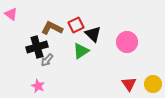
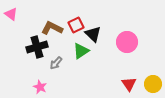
gray arrow: moved 9 px right, 3 px down
pink star: moved 2 px right, 1 px down
